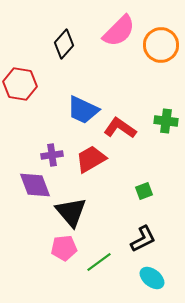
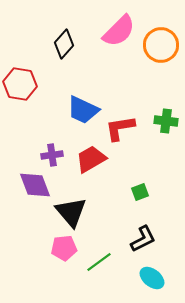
red L-shape: rotated 44 degrees counterclockwise
green square: moved 4 px left, 1 px down
